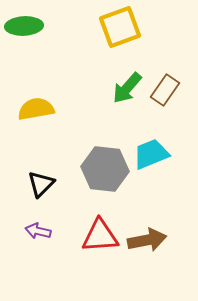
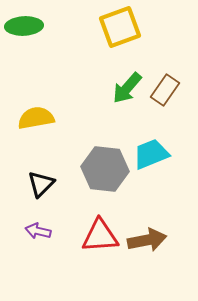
yellow semicircle: moved 9 px down
